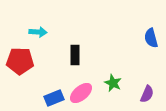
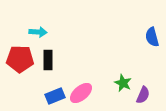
blue semicircle: moved 1 px right, 1 px up
black rectangle: moved 27 px left, 5 px down
red pentagon: moved 2 px up
green star: moved 10 px right
purple semicircle: moved 4 px left, 1 px down
blue rectangle: moved 1 px right, 2 px up
